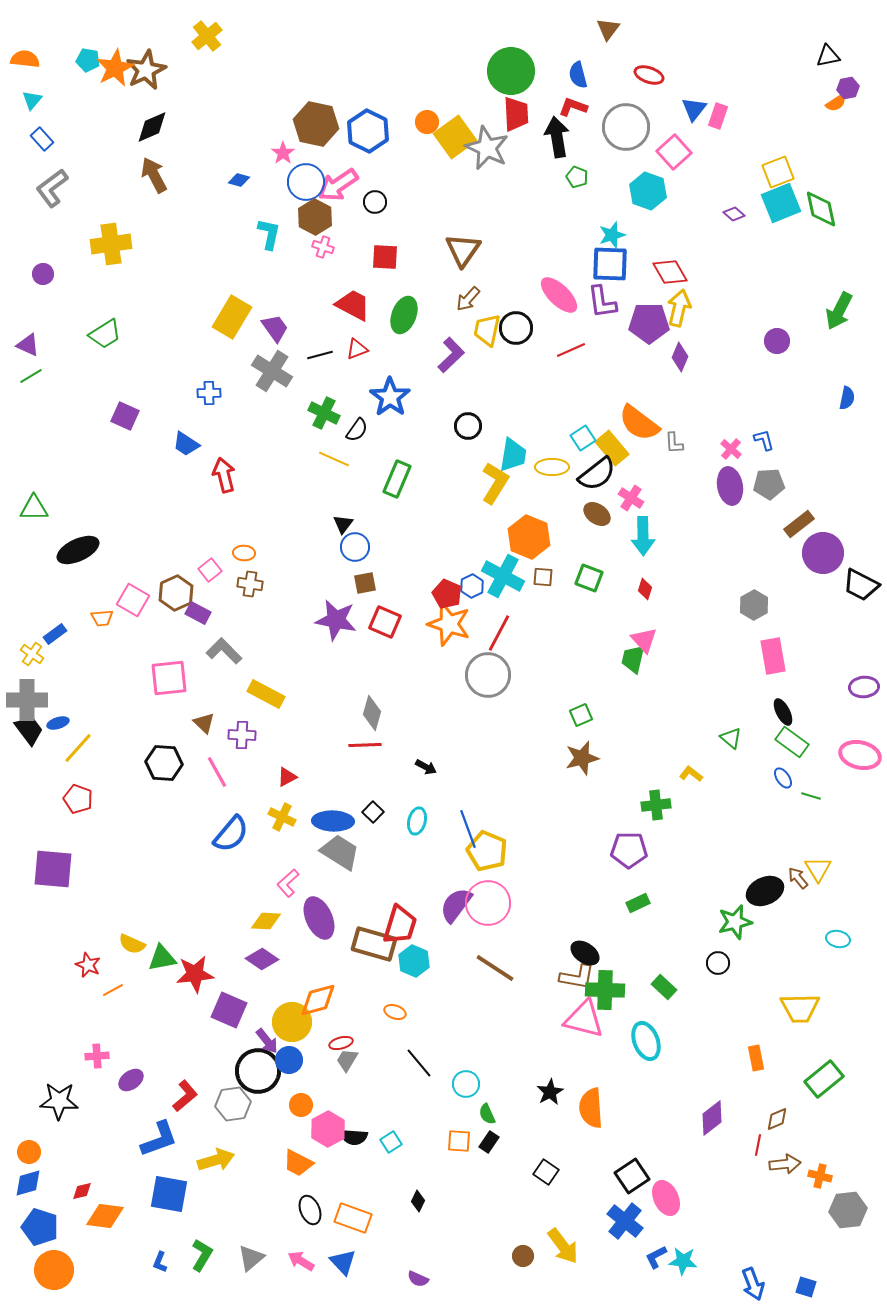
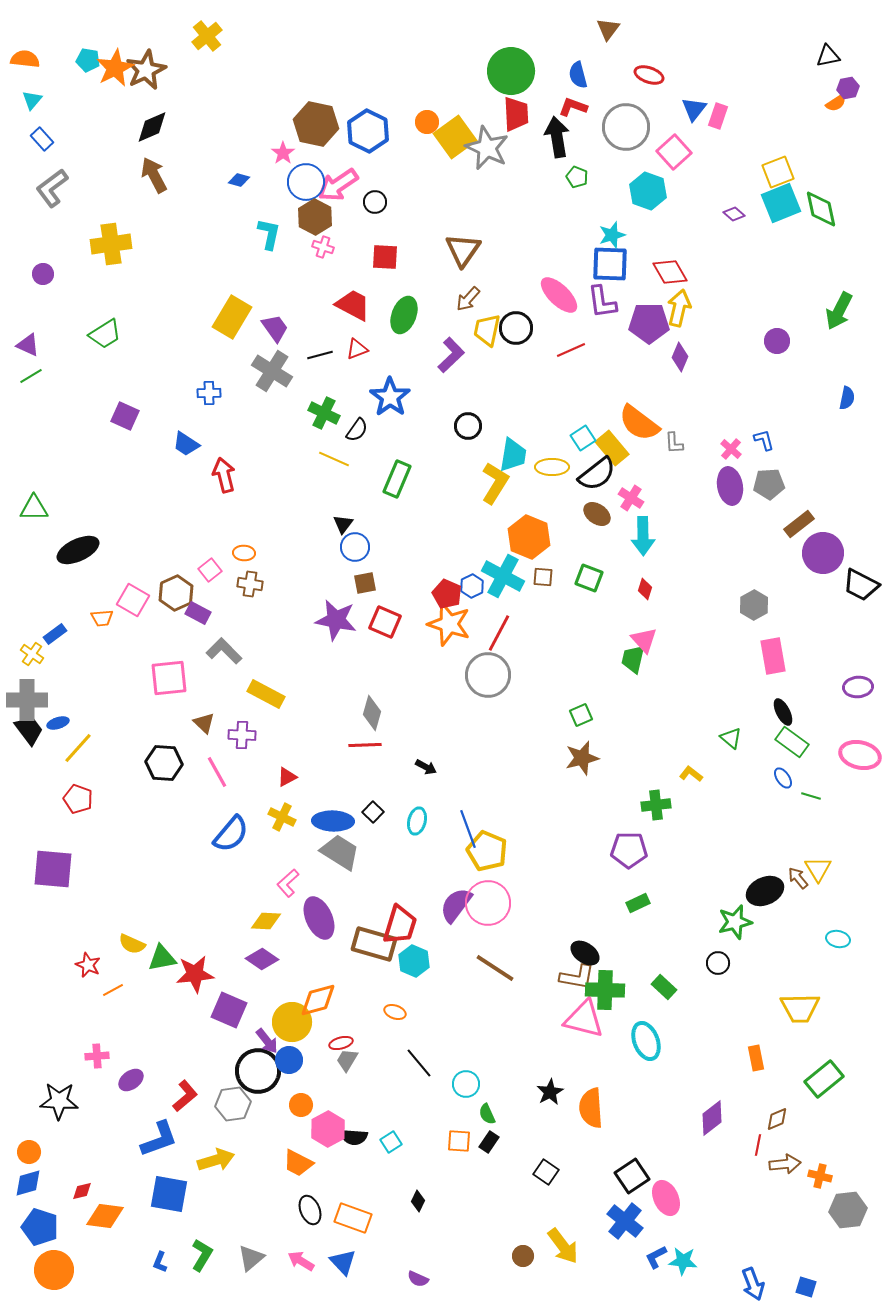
purple ellipse at (864, 687): moved 6 px left
